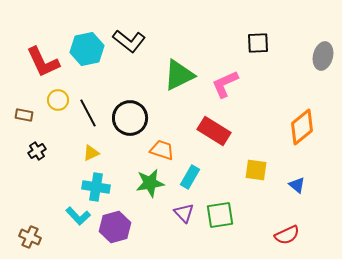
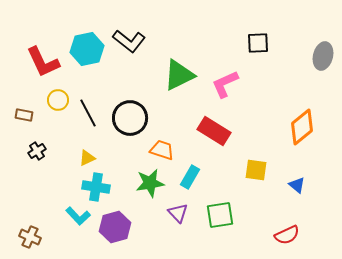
yellow triangle: moved 4 px left, 5 px down
purple triangle: moved 6 px left
